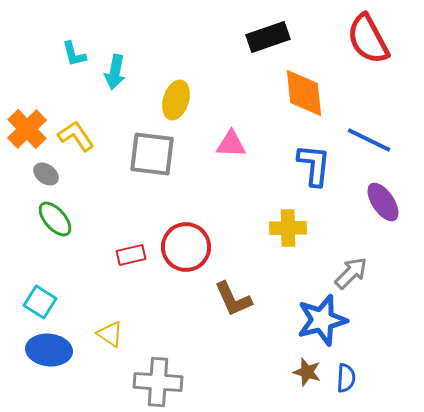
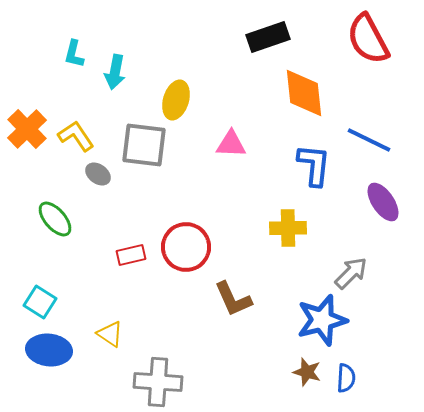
cyan L-shape: rotated 28 degrees clockwise
gray square: moved 8 px left, 9 px up
gray ellipse: moved 52 px right
